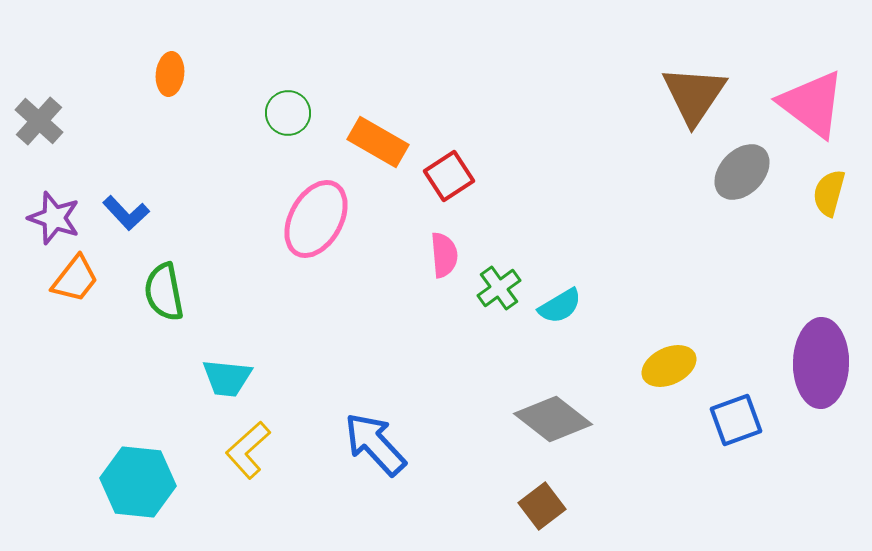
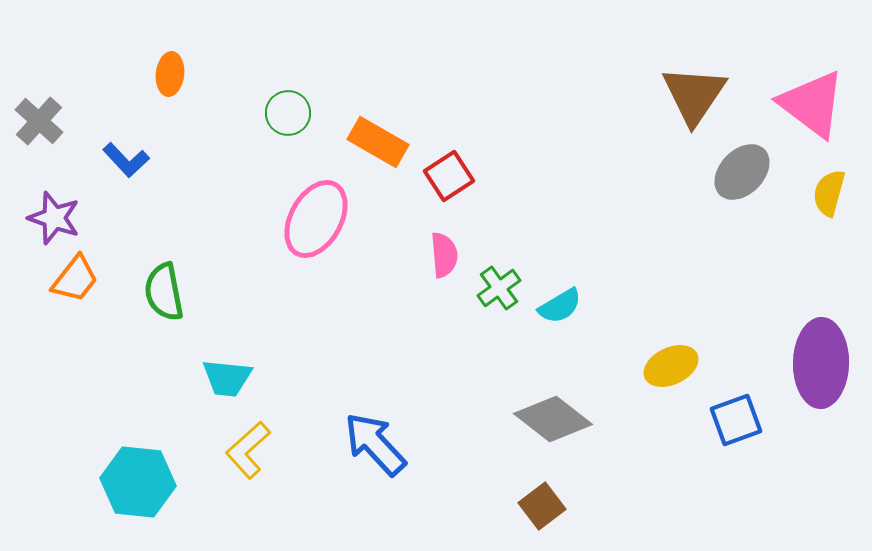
blue L-shape: moved 53 px up
yellow ellipse: moved 2 px right
